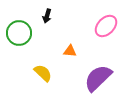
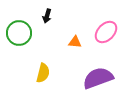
pink ellipse: moved 6 px down
orange triangle: moved 5 px right, 9 px up
yellow semicircle: rotated 60 degrees clockwise
purple semicircle: rotated 24 degrees clockwise
